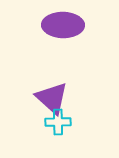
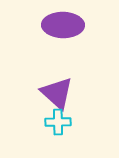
purple triangle: moved 5 px right, 5 px up
